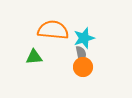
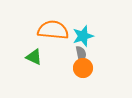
cyan star: moved 1 px left, 2 px up
green triangle: rotated 30 degrees clockwise
orange circle: moved 1 px down
